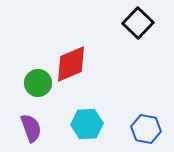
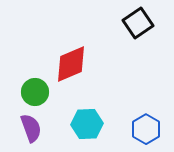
black square: rotated 12 degrees clockwise
green circle: moved 3 px left, 9 px down
blue hexagon: rotated 20 degrees clockwise
